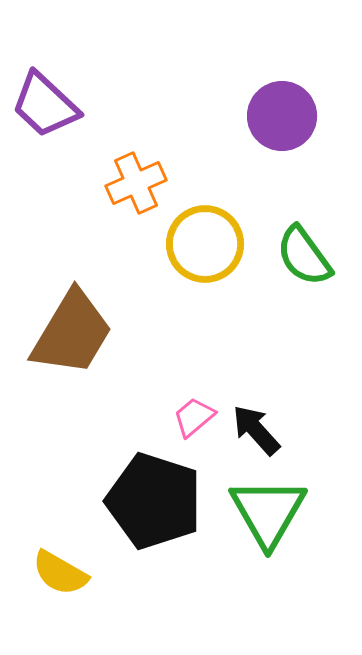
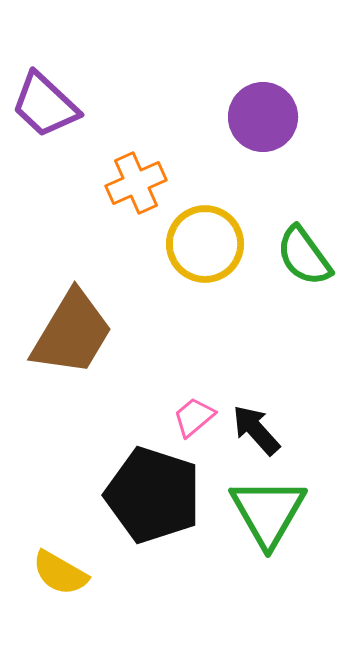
purple circle: moved 19 px left, 1 px down
black pentagon: moved 1 px left, 6 px up
